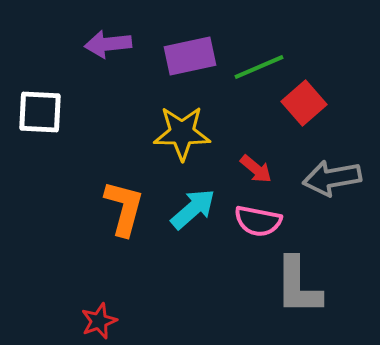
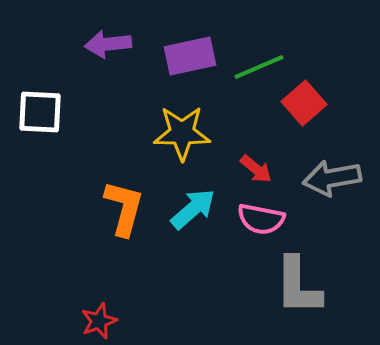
pink semicircle: moved 3 px right, 2 px up
